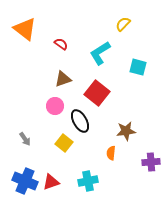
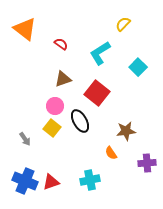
cyan square: rotated 30 degrees clockwise
yellow square: moved 12 px left, 15 px up
orange semicircle: rotated 40 degrees counterclockwise
purple cross: moved 4 px left, 1 px down
cyan cross: moved 2 px right, 1 px up
